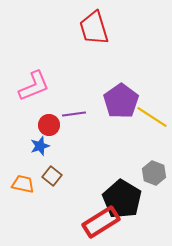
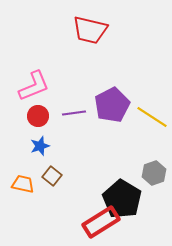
red trapezoid: moved 4 px left, 2 px down; rotated 60 degrees counterclockwise
purple pentagon: moved 9 px left, 4 px down; rotated 8 degrees clockwise
purple line: moved 1 px up
red circle: moved 11 px left, 9 px up
gray hexagon: rotated 20 degrees clockwise
